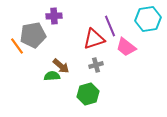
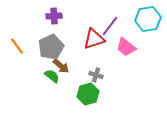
purple line: rotated 60 degrees clockwise
gray pentagon: moved 18 px right, 12 px down; rotated 15 degrees counterclockwise
gray cross: moved 10 px down; rotated 32 degrees clockwise
green semicircle: rotated 42 degrees clockwise
